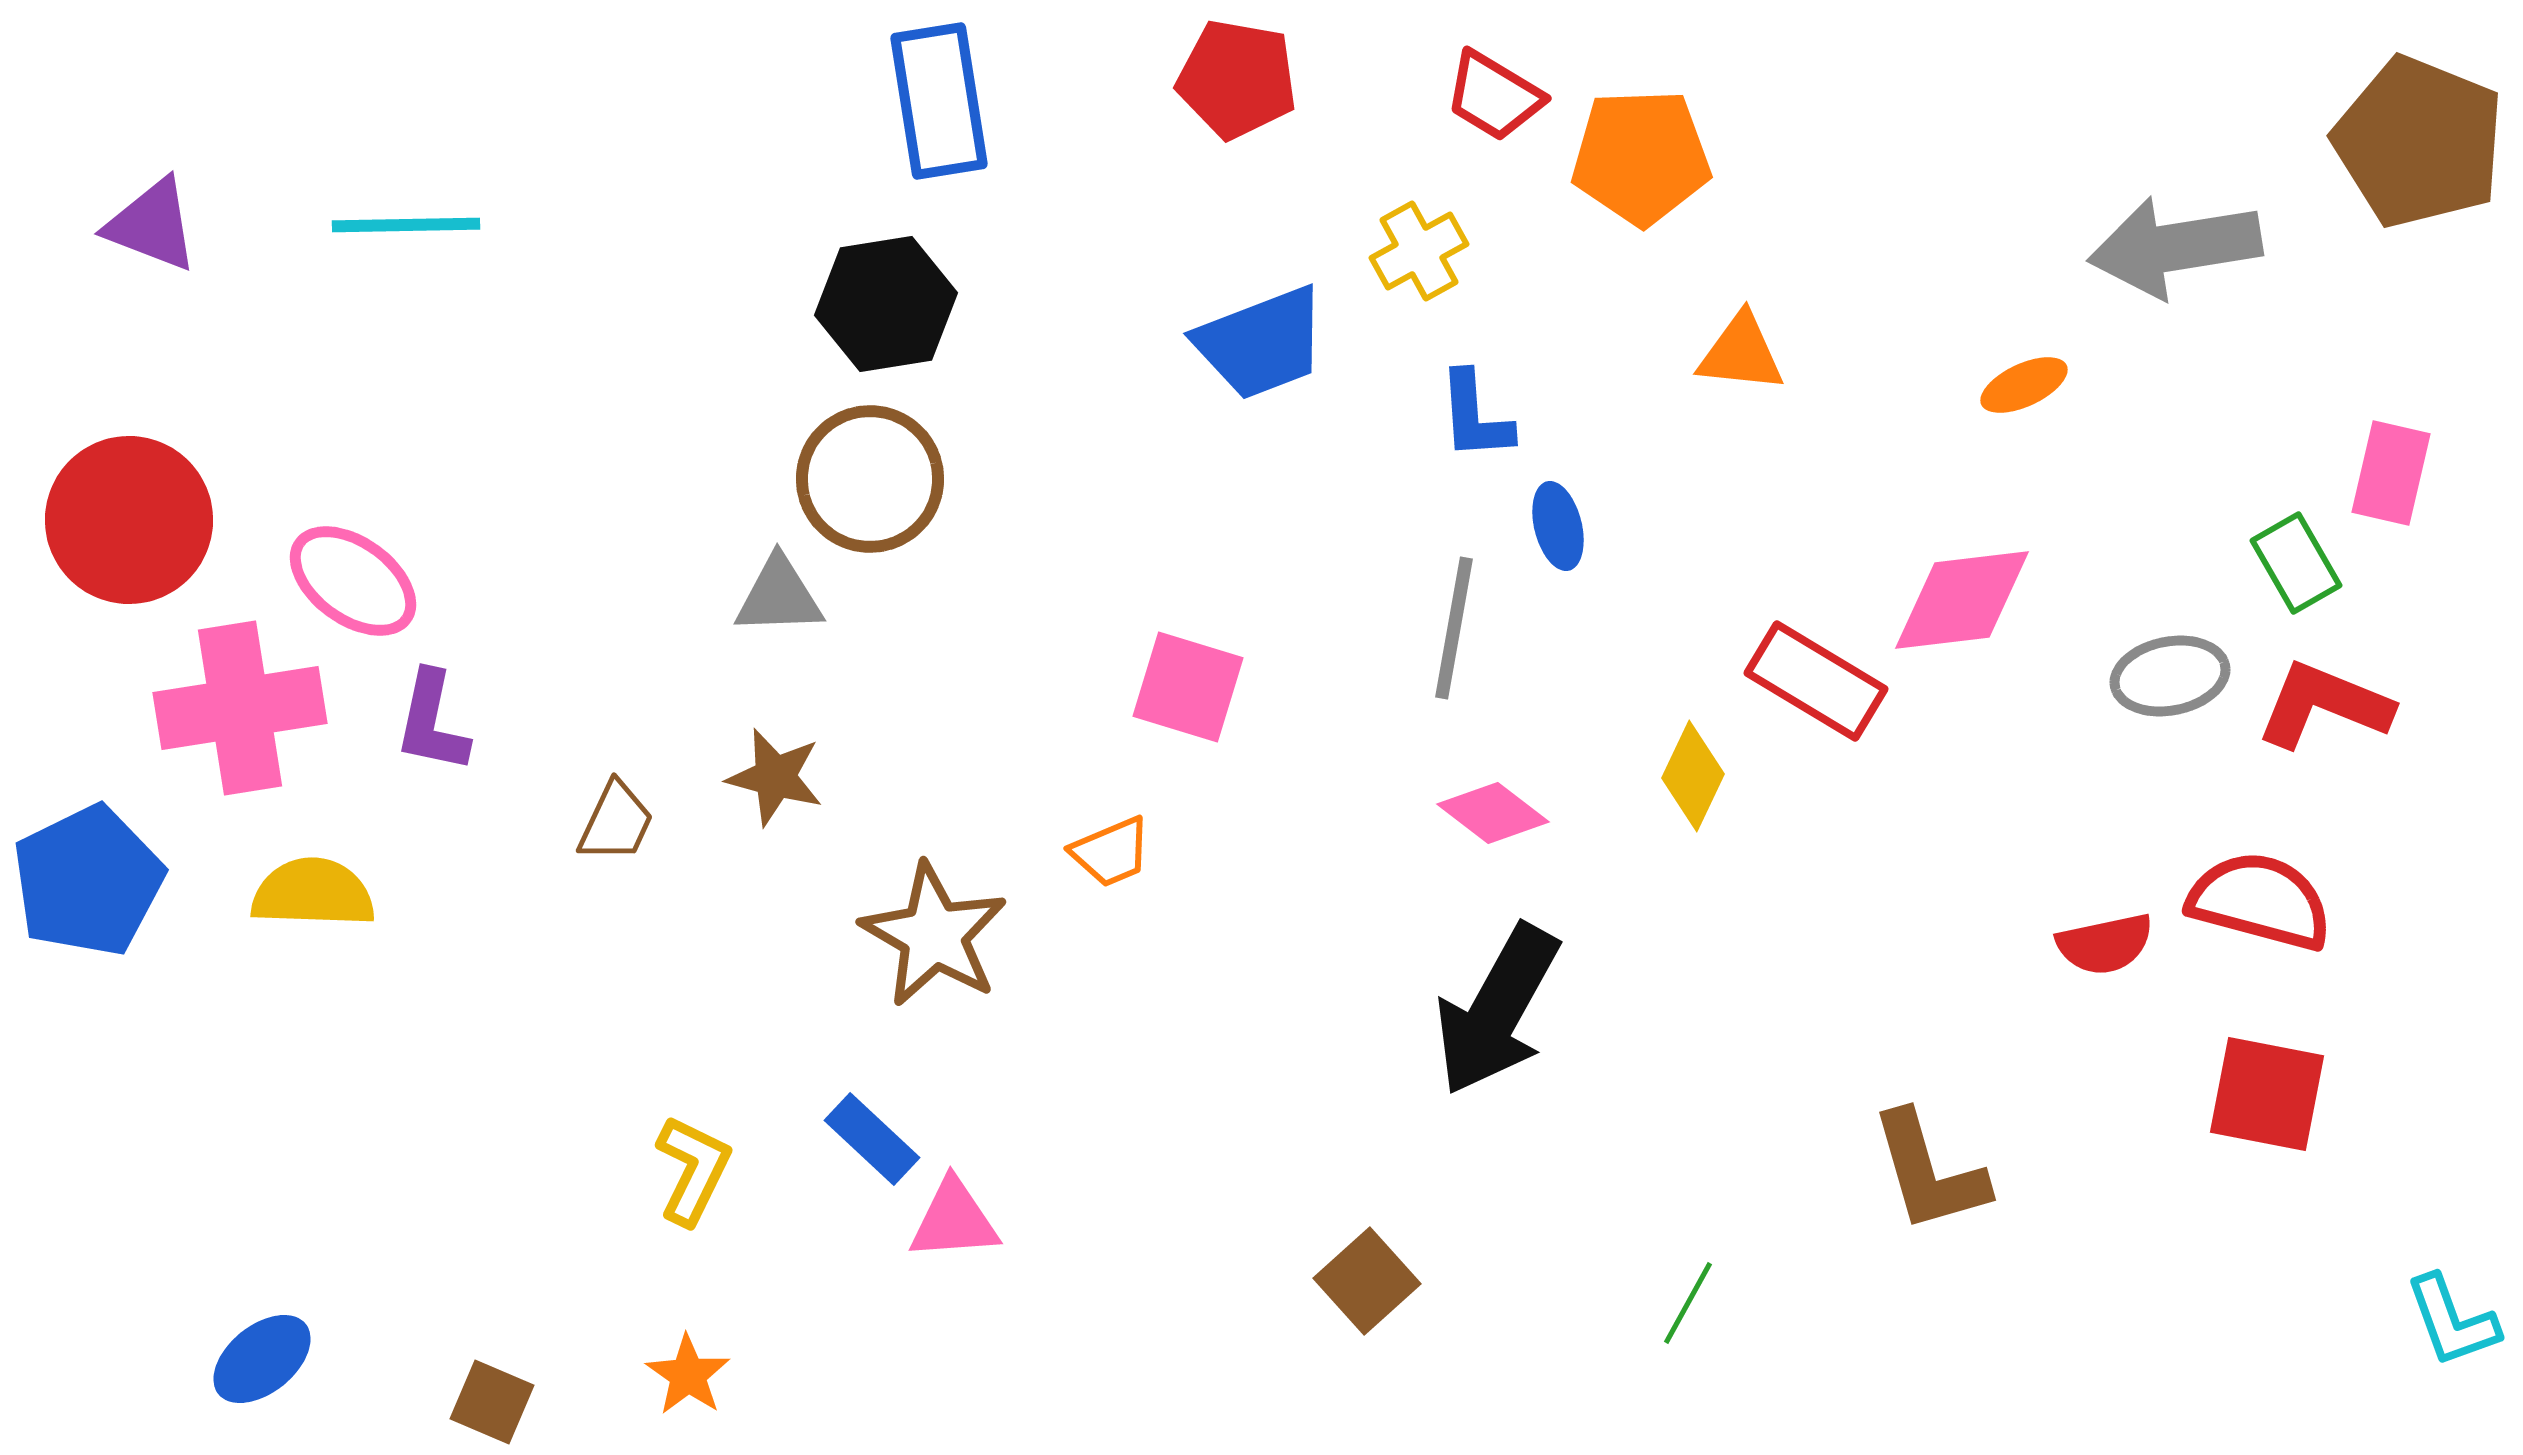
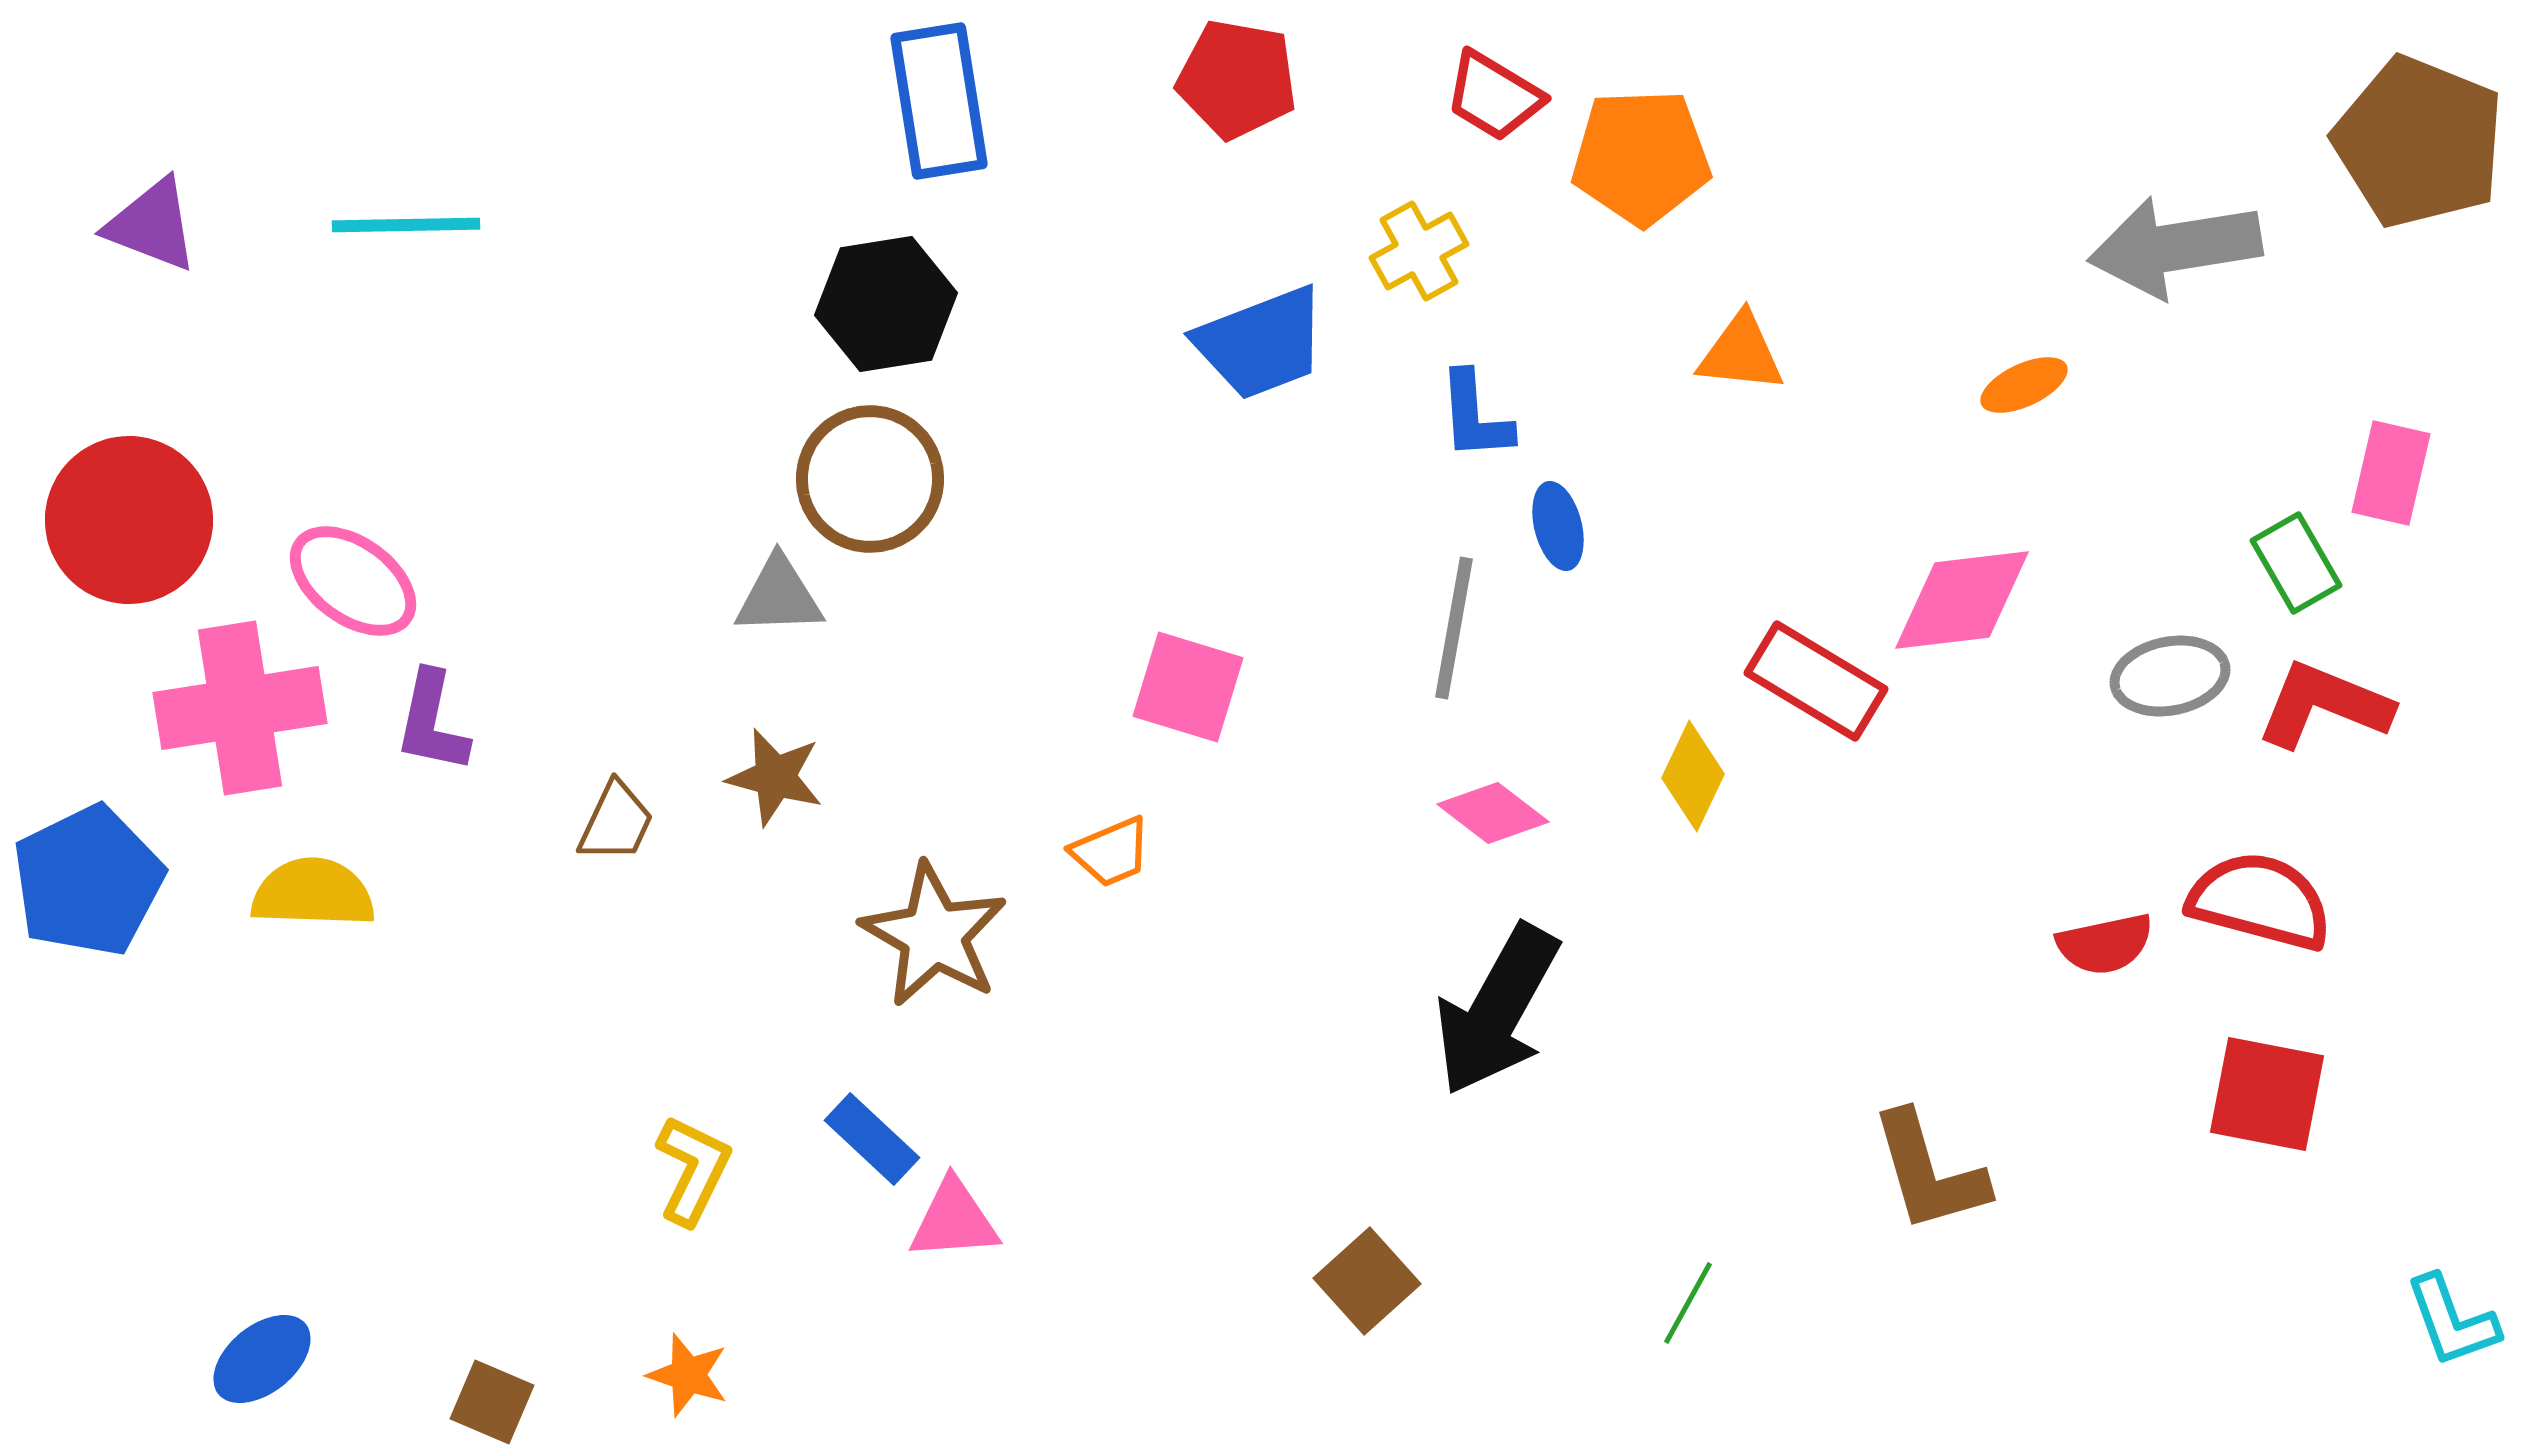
orange star at (688, 1375): rotated 16 degrees counterclockwise
